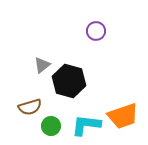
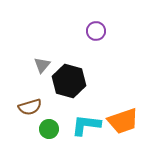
gray triangle: rotated 12 degrees counterclockwise
orange trapezoid: moved 5 px down
green circle: moved 2 px left, 3 px down
